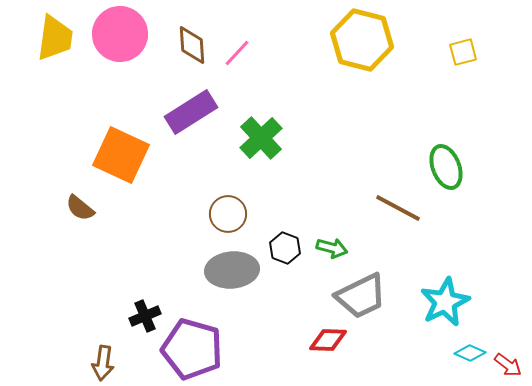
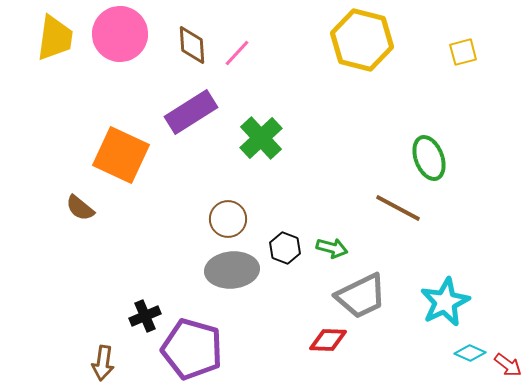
green ellipse: moved 17 px left, 9 px up
brown circle: moved 5 px down
